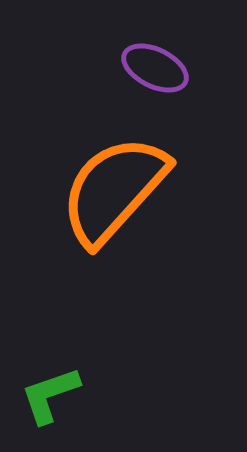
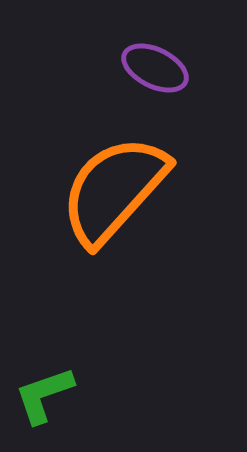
green L-shape: moved 6 px left
